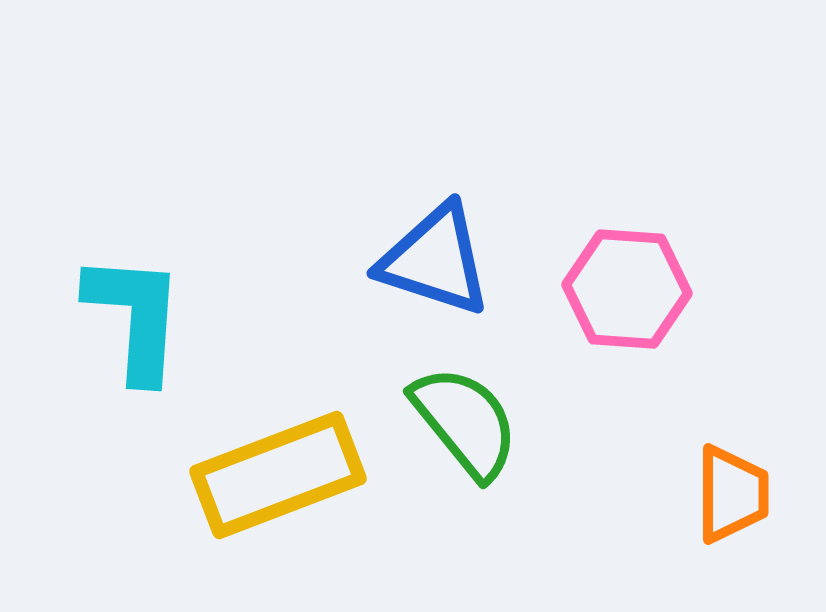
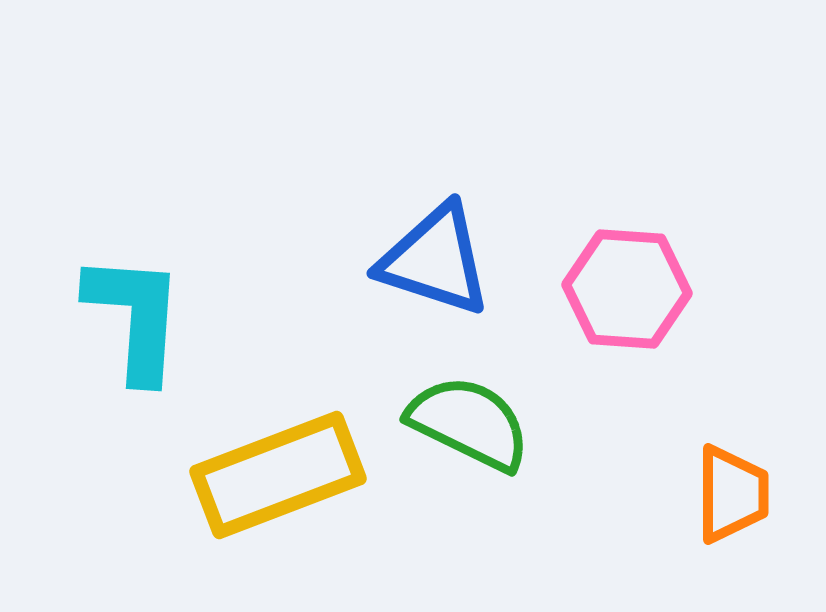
green semicircle: moved 4 px right, 1 px down; rotated 25 degrees counterclockwise
